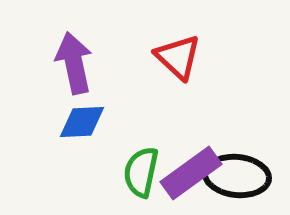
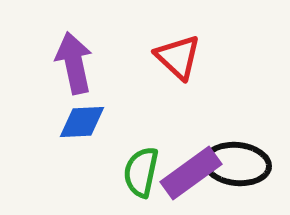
black ellipse: moved 12 px up
